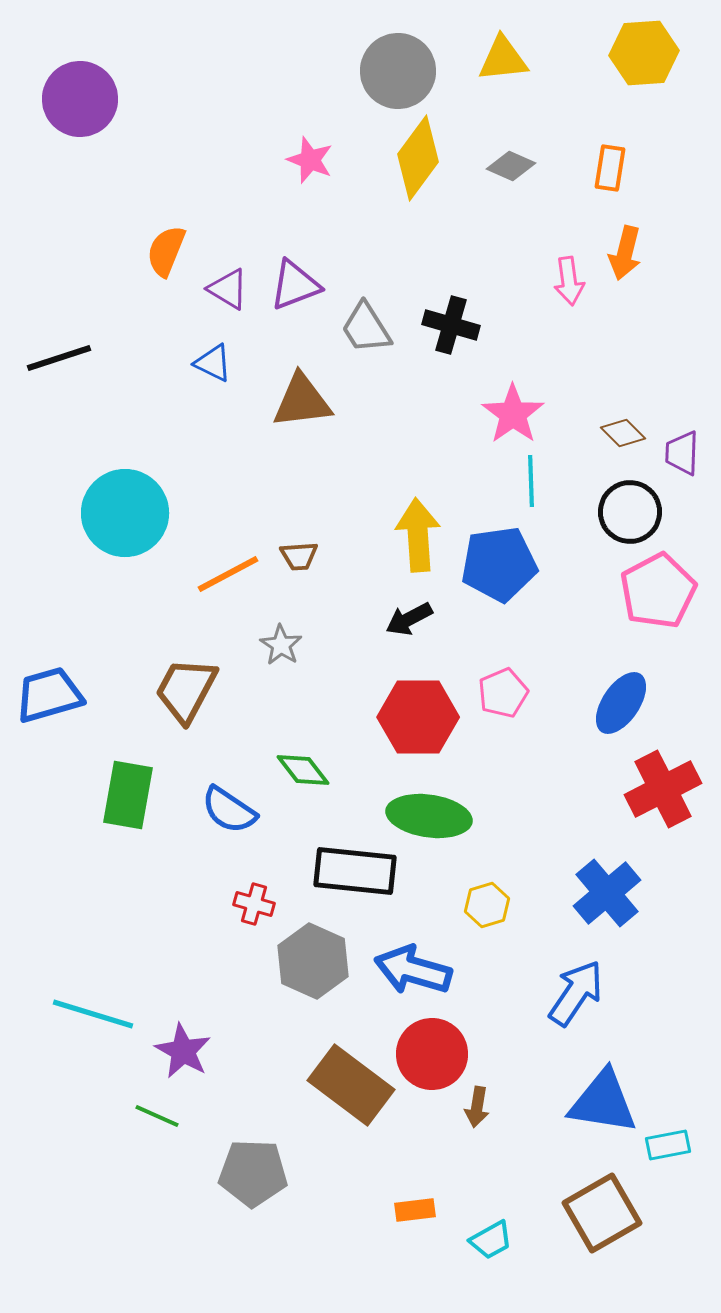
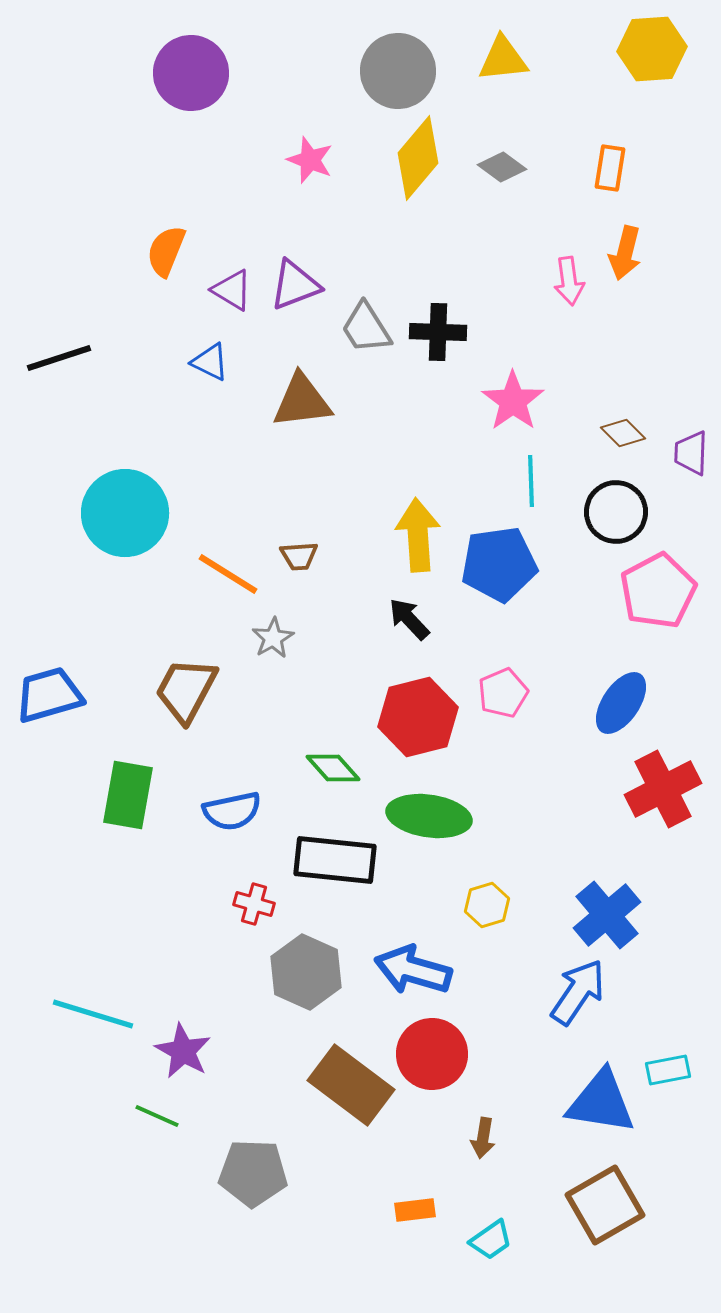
yellow hexagon at (644, 53): moved 8 px right, 4 px up
purple circle at (80, 99): moved 111 px right, 26 px up
yellow diamond at (418, 158): rotated 4 degrees clockwise
gray diamond at (511, 166): moved 9 px left, 1 px down; rotated 12 degrees clockwise
purple triangle at (228, 289): moved 4 px right, 1 px down
black cross at (451, 325): moved 13 px left, 7 px down; rotated 14 degrees counterclockwise
blue triangle at (213, 363): moved 3 px left, 1 px up
pink star at (513, 414): moved 13 px up
purple trapezoid at (682, 453): moved 9 px right
black circle at (630, 512): moved 14 px left
orange line at (228, 574): rotated 60 degrees clockwise
black arrow at (409, 619): rotated 75 degrees clockwise
gray star at (281, 645): moved 8 px left, 7 px up; rotated 9 degrees clockwise
red hexagon at (418, 717): rotated 14 degrees counterclockwise
green diamond at (303, 770): moved 30 px right, 2 px up; rotated 4 degrees counterclockwise
blue semicircle at (229, 810): moved 3 px right, 1 px down; rotated 46 degrees counterclockwise
black rectangle at (355, 871): moved 20 px left, 11 px up
blue cross at (607, 893): moved 22 px down
gray hexagon at (313, 961): moved 7 px left, 11 px down
blue arrow at (576, 993): moved 2 px right, 1 px up
blue triangle at (603, 1102): moved 2 px left
brown arrow at (477, 1107): moved 6 px right, 31 px down
cyan rectangle at (668, 1145): moved 75 px up
brown square at (602, 1213): moved 3 px right, 8 px up
cyan trapezoid at (491, 1240): rotated 6 degrees counterclockwise
